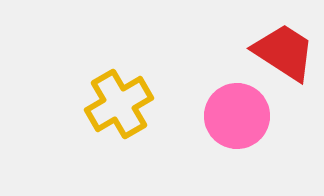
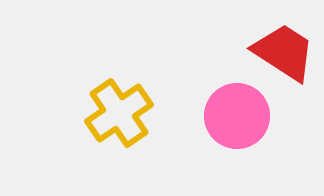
yellow cross: moved 9 px down; rotated 4 degrees counterclockwise
